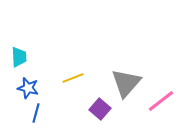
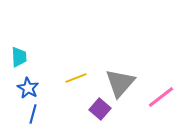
yellow line: moved 3 px right
gray triangle: moved 6 px left
blue star: rotated 15 degrees clockwise
pink line: moved 4 px up
blue line: moved 3 px left, 1 px down
